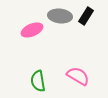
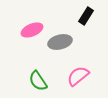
gray ellipse: moved 26 px down; rotated 20 degrees counterclockwise
pink semicircle: rotated 70 degrees counterclockwise
green semicircle: rotated 25 degrees counterclockwise
